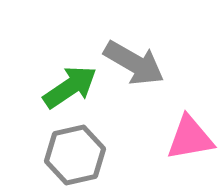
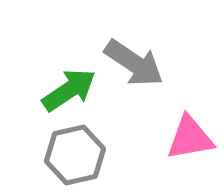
gray arrow: rotated 4 degrees clockwise
green arrow: moved 1 px left, 3 px down
